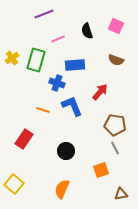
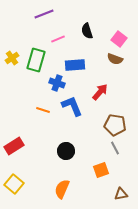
pink square: moved 3 px right, 13 px down; rotated 14 degrees clockwise
brown semicircle: moved 1 px left, 1 px up
red rectangle: moved 10 px left, 7 px down; rotated 24 degrees clockwise
